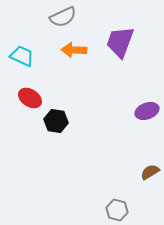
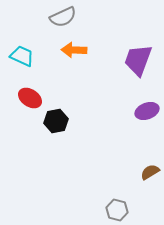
purple trapezoid: moved 18 px right, 18 px down
black hexagon: rotated 20 degrees counterclockwise
